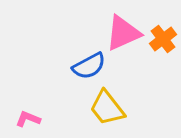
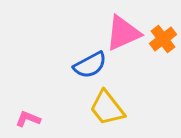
blue semicircle: moved 1 px right, 1 px up
